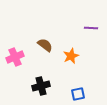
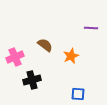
black cross: moved 9 px left, 6 px up
blue square: rotated 16 degrees clockwise
